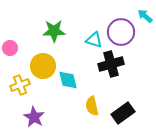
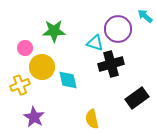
purple circle: moved 3 px left, 3 px up
cyan triangle: moved 1 px right, 3 px down
pink circle: moved 15 px right
yellow circle: moved 1 px left, 1 px down
yellow semicircle: moved 13 px down
black rectangle: moved 14 px right, 15 px up
